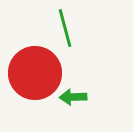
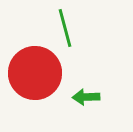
green arrow: moved 13 px right
